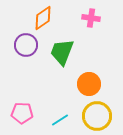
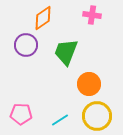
pink cross: moved 1 px right, 3 px up
green trapezoid: moved 4 px right
pink pentagon: moved 1 px left, 1 px down
